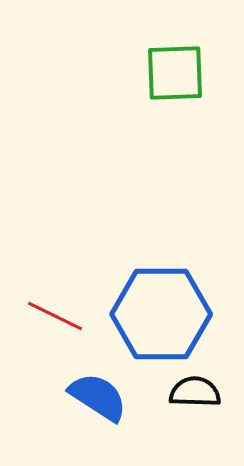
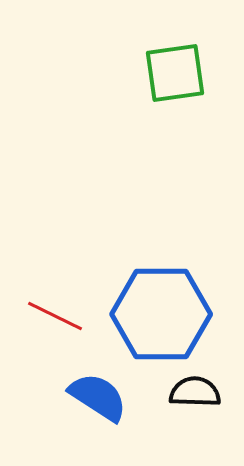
green square: rotated 6 degrees counterclockwise
